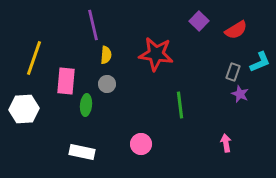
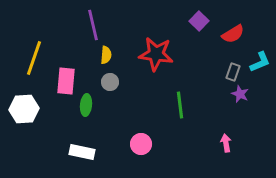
red semicircle: moved 3 px left, 4 px down
gray circle: moved 3 px right, 2 px up
